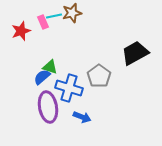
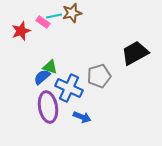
pink rectangle: rotated 32 degrees counterclockwise
gray pentagon: rotated 20 degrees clockwise
blue cross: rotated 8 degrees clockwise
